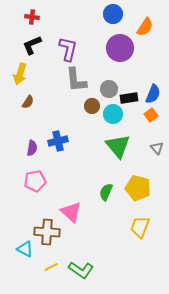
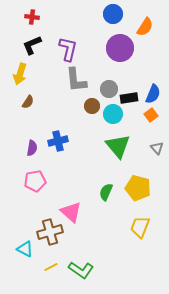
brown cross: moved 3 px right; rotated 20 degrees counterclockwise
